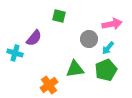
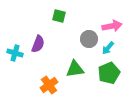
pink arrow: moved 2 px down
purple semicircle: moved 4 px right, 6 px down; rotated 18 degrees counterclockwise
green pentagon: moved 3 px right, 3 px down
